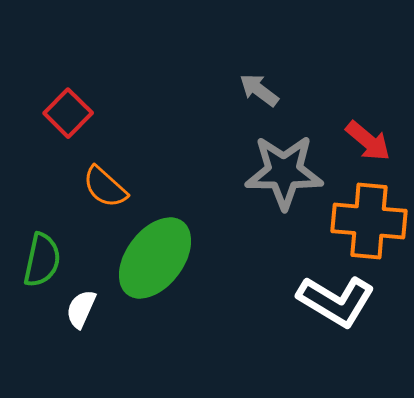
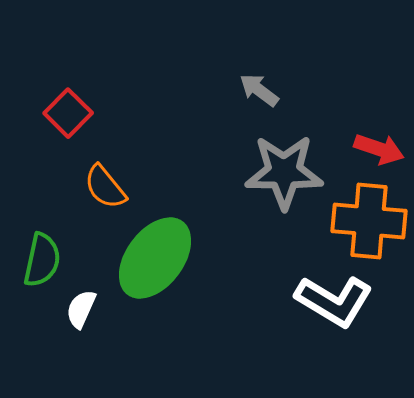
red arrow: moved 11 px right, 8 px down; rotated 21 degrees counterclockwise
orange semicircle: rotated 9 degrees clockwise
white L-shape: moved 2 px left
